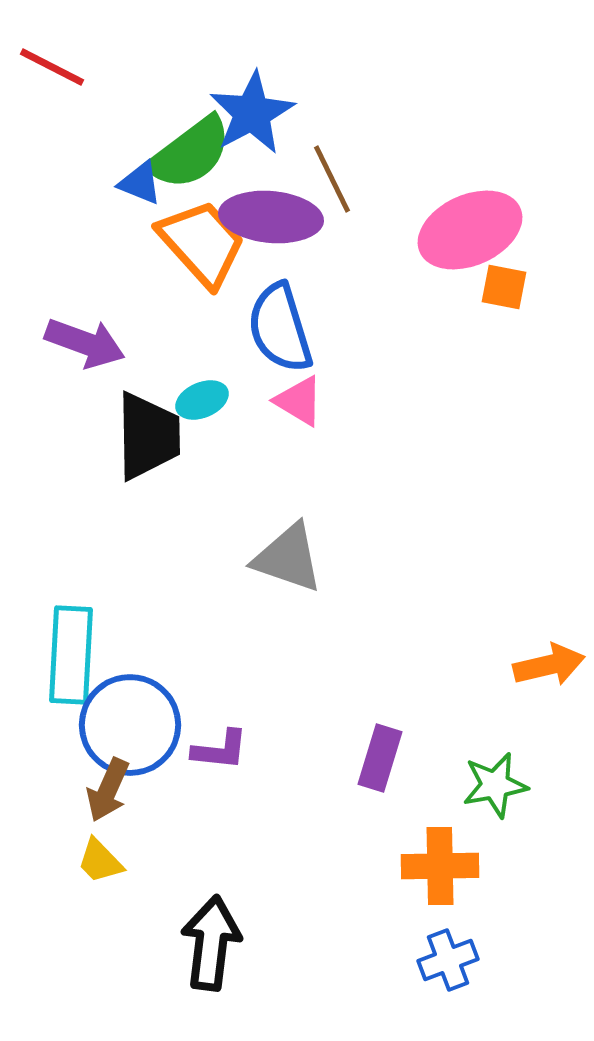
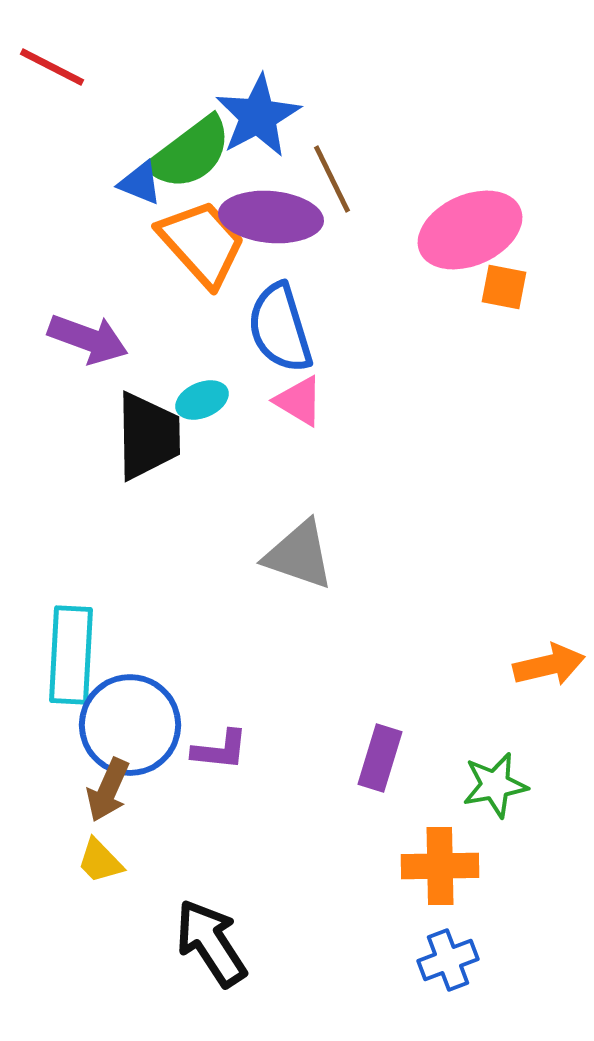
blue star: moved 6 px right, 3 px down
purple arrow: moved 3 px right, 4 px up
gray triangle: moved 11 px right, 3 px up
black arrow: rotated 40 degrees counterclockwise
